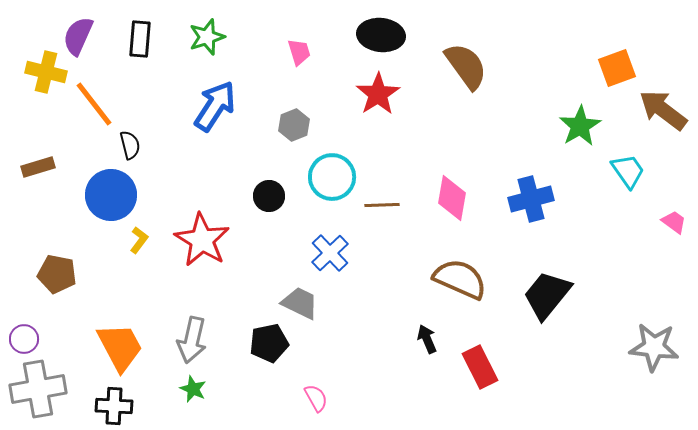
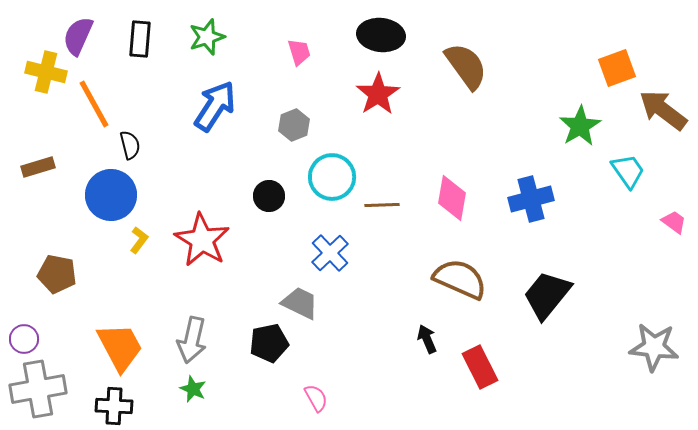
orange line at (94, 104): rotated 9 degrees clockwise
